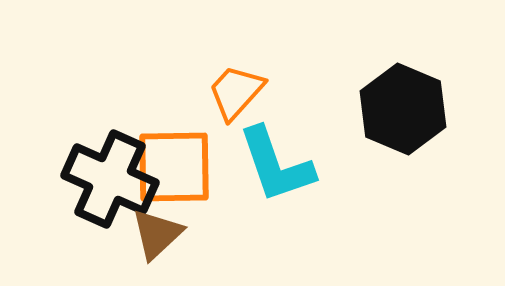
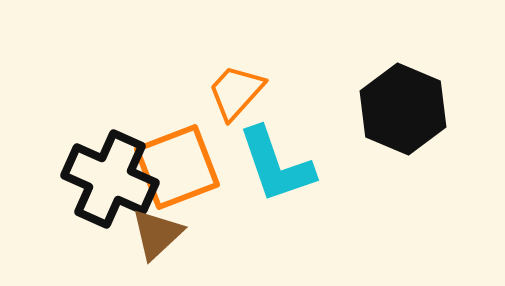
orange square: moved 3 px right; rotated 20 degrees counterclockwise
